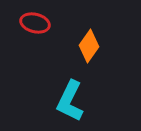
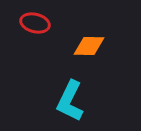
orange diamond: rotated 56 degrees clockwise
